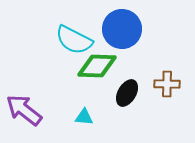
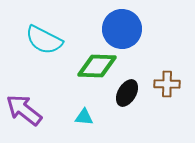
cyan semicircle: moved 30 px left
